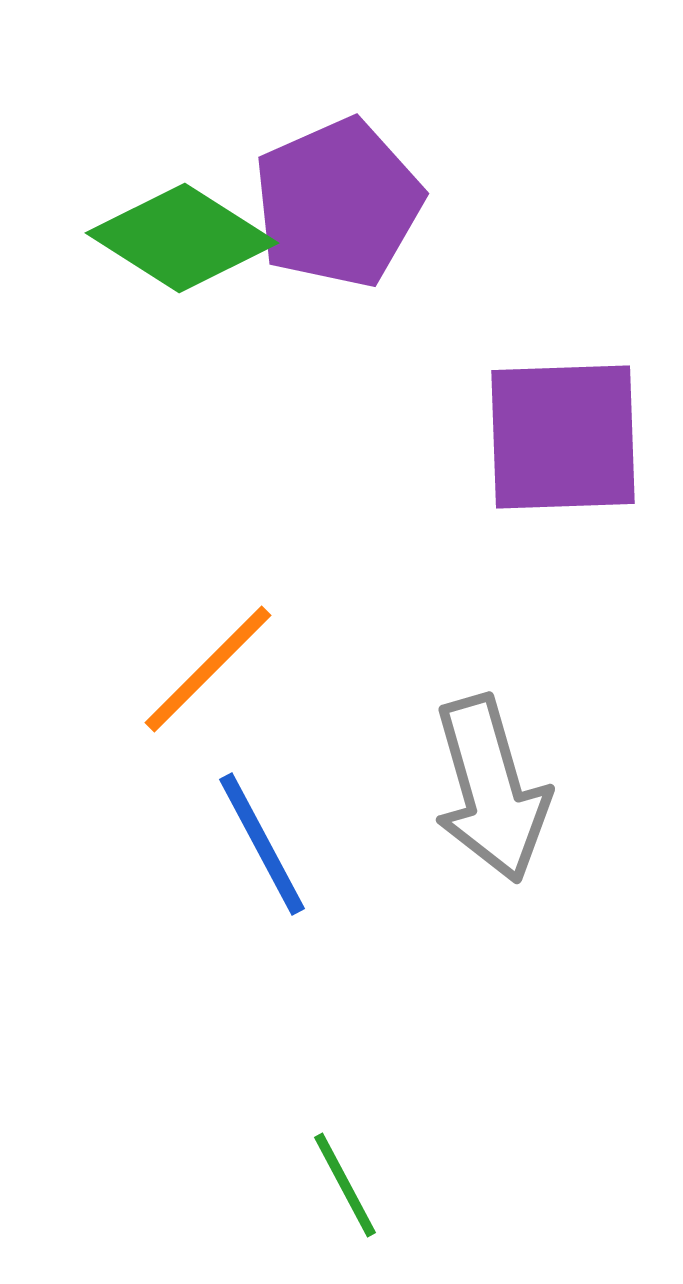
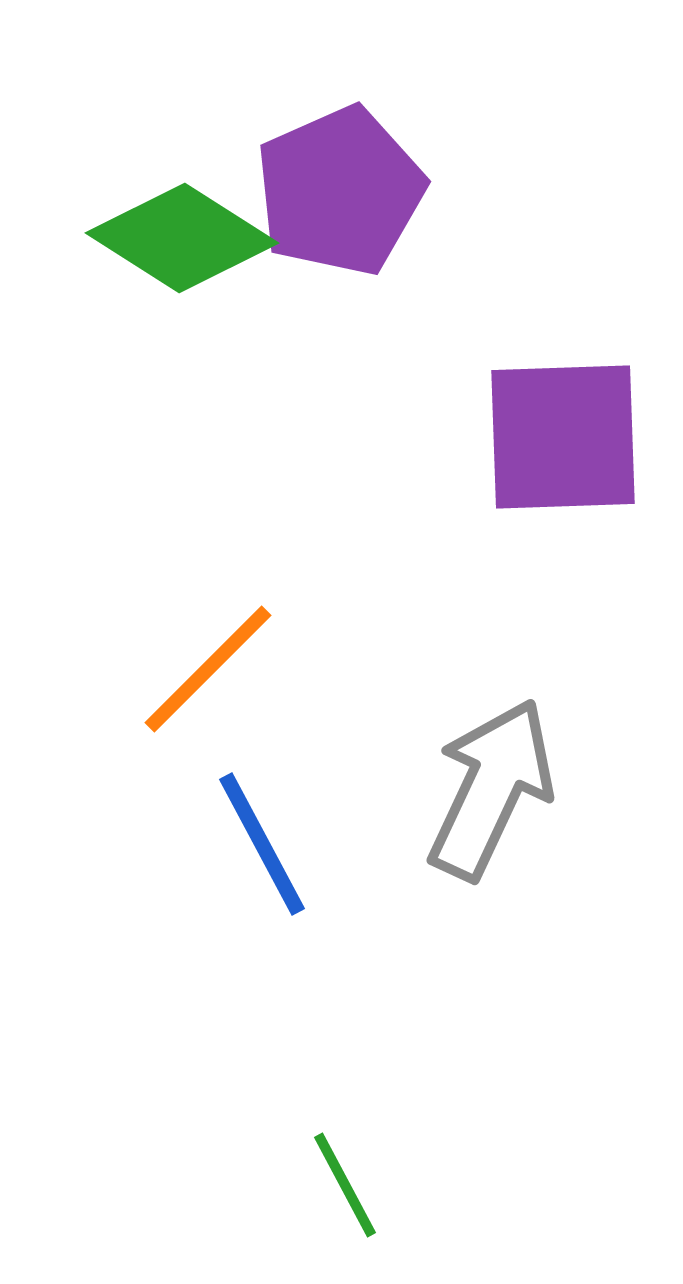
purple pentagon: moved 2 px right, 12 px up
gray arrow: rotated 139 degrees counterclockwise
